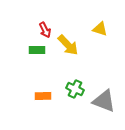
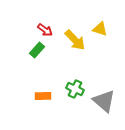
red arrow: rotated 28 degrees counterclockwise
yellow arrow: moved 7 px right, 5 px up
green rectangle: rotated 49 degrees counterclockwise
gray triangle: rotated 20 degrees clockwise
